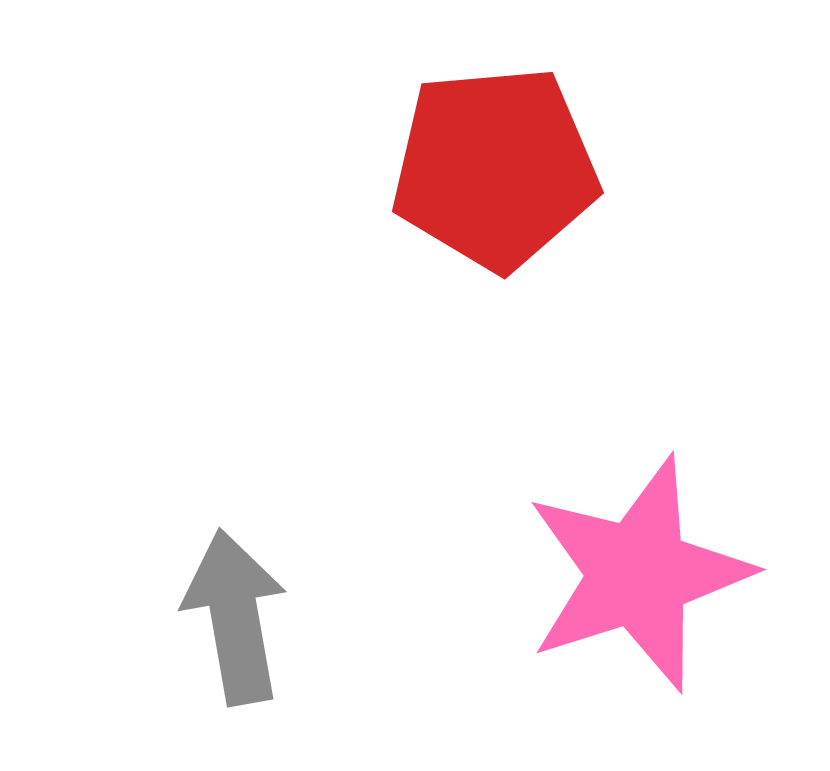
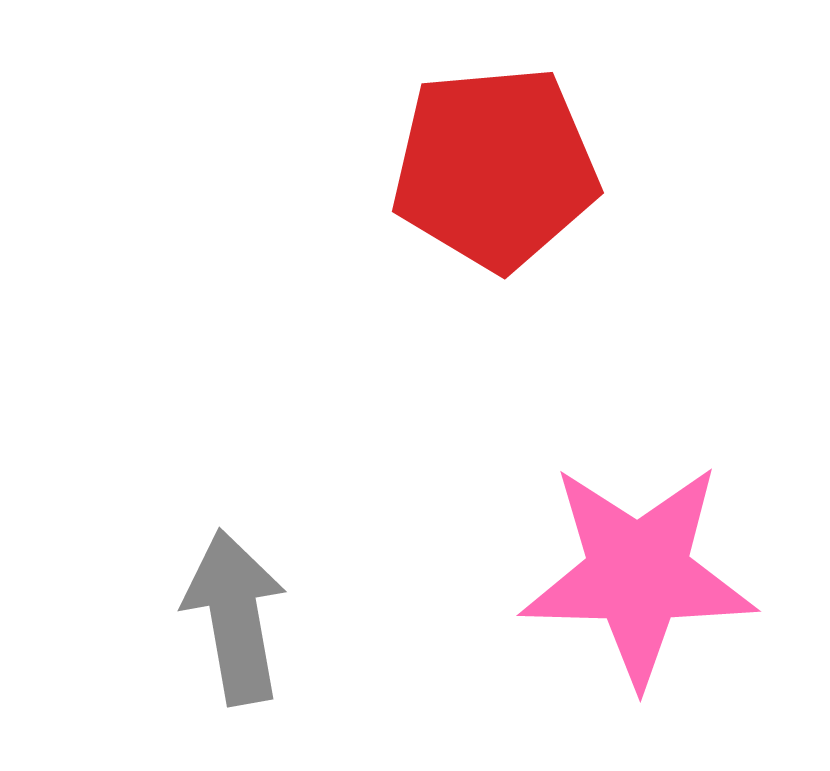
pink star: rotated 19 degrees clockwise
